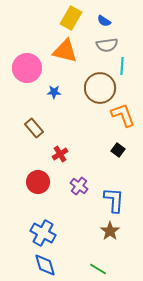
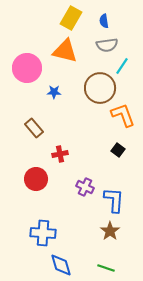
blue semicircle: rotated 48 degrees clockwise
cyan line: rotated 30 degrees clockwise
red cross: rotated 21 degrees clockwise
red circle: moved 2 px left, 3 px up
purple cross: moved 6 px right, 1 px down; rotated 12 degrees counterclockwise
blue cross: rotated 25 degrees counterclockwise
blue diamond: moved 16 px right
green line: moved 8 px right, 1 px up; rotated 12 degrees counterclockwise
